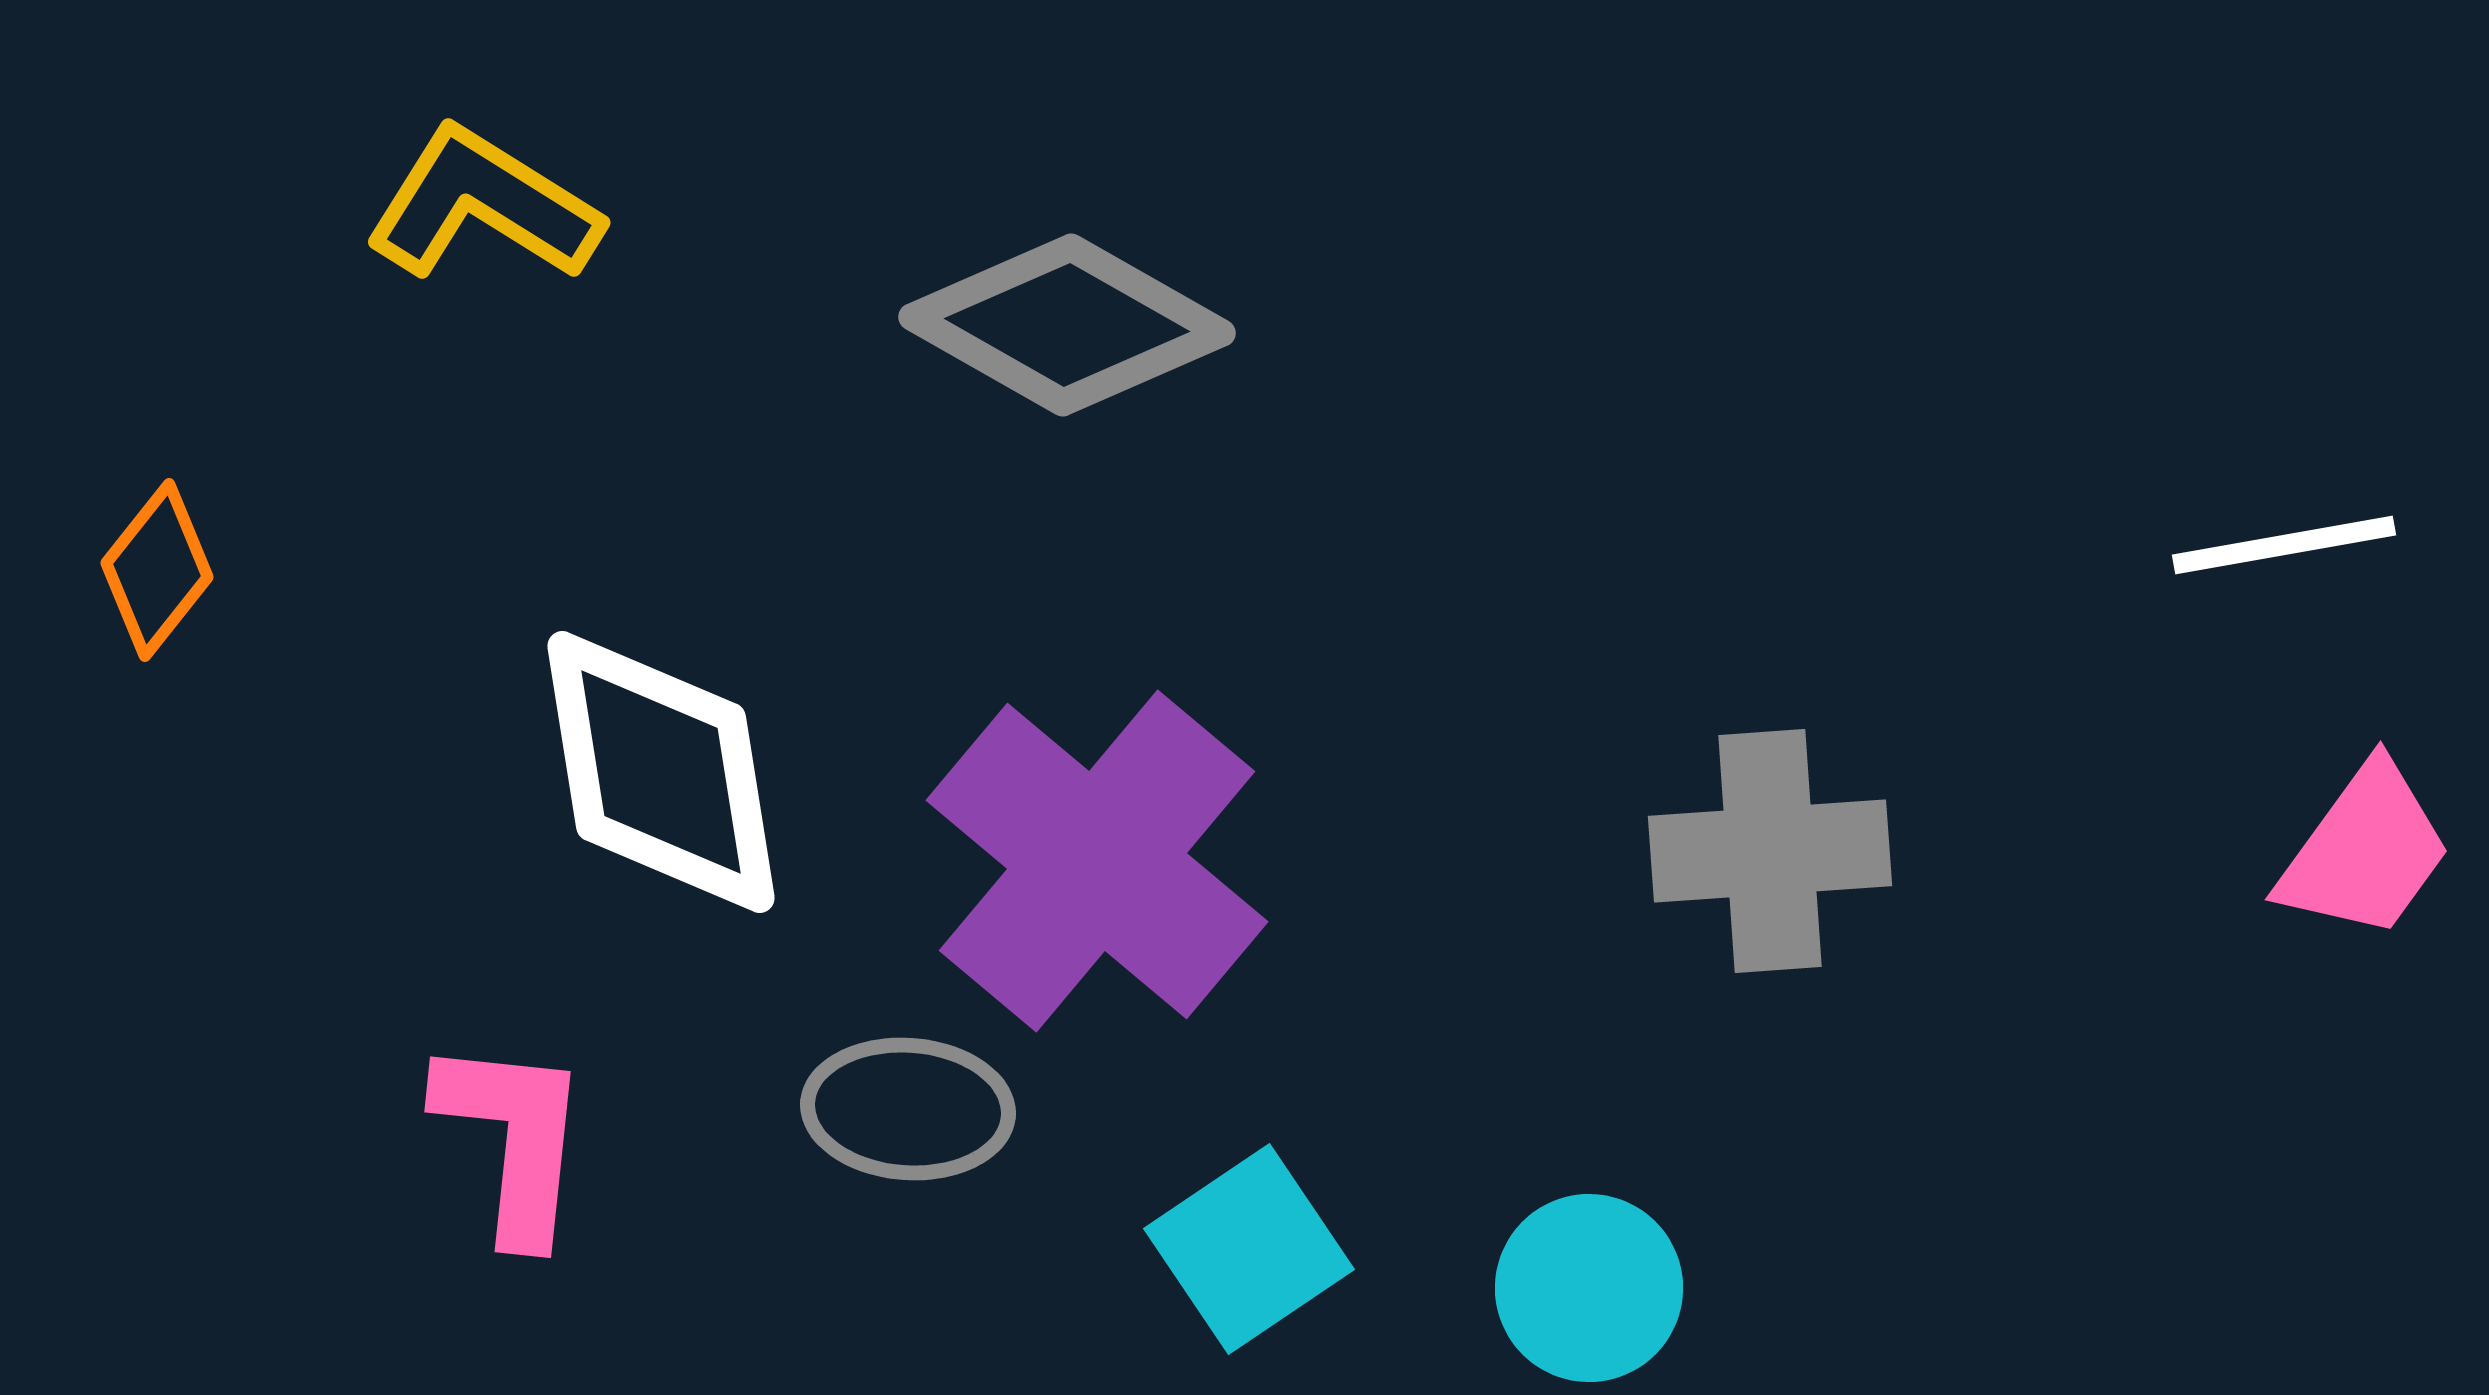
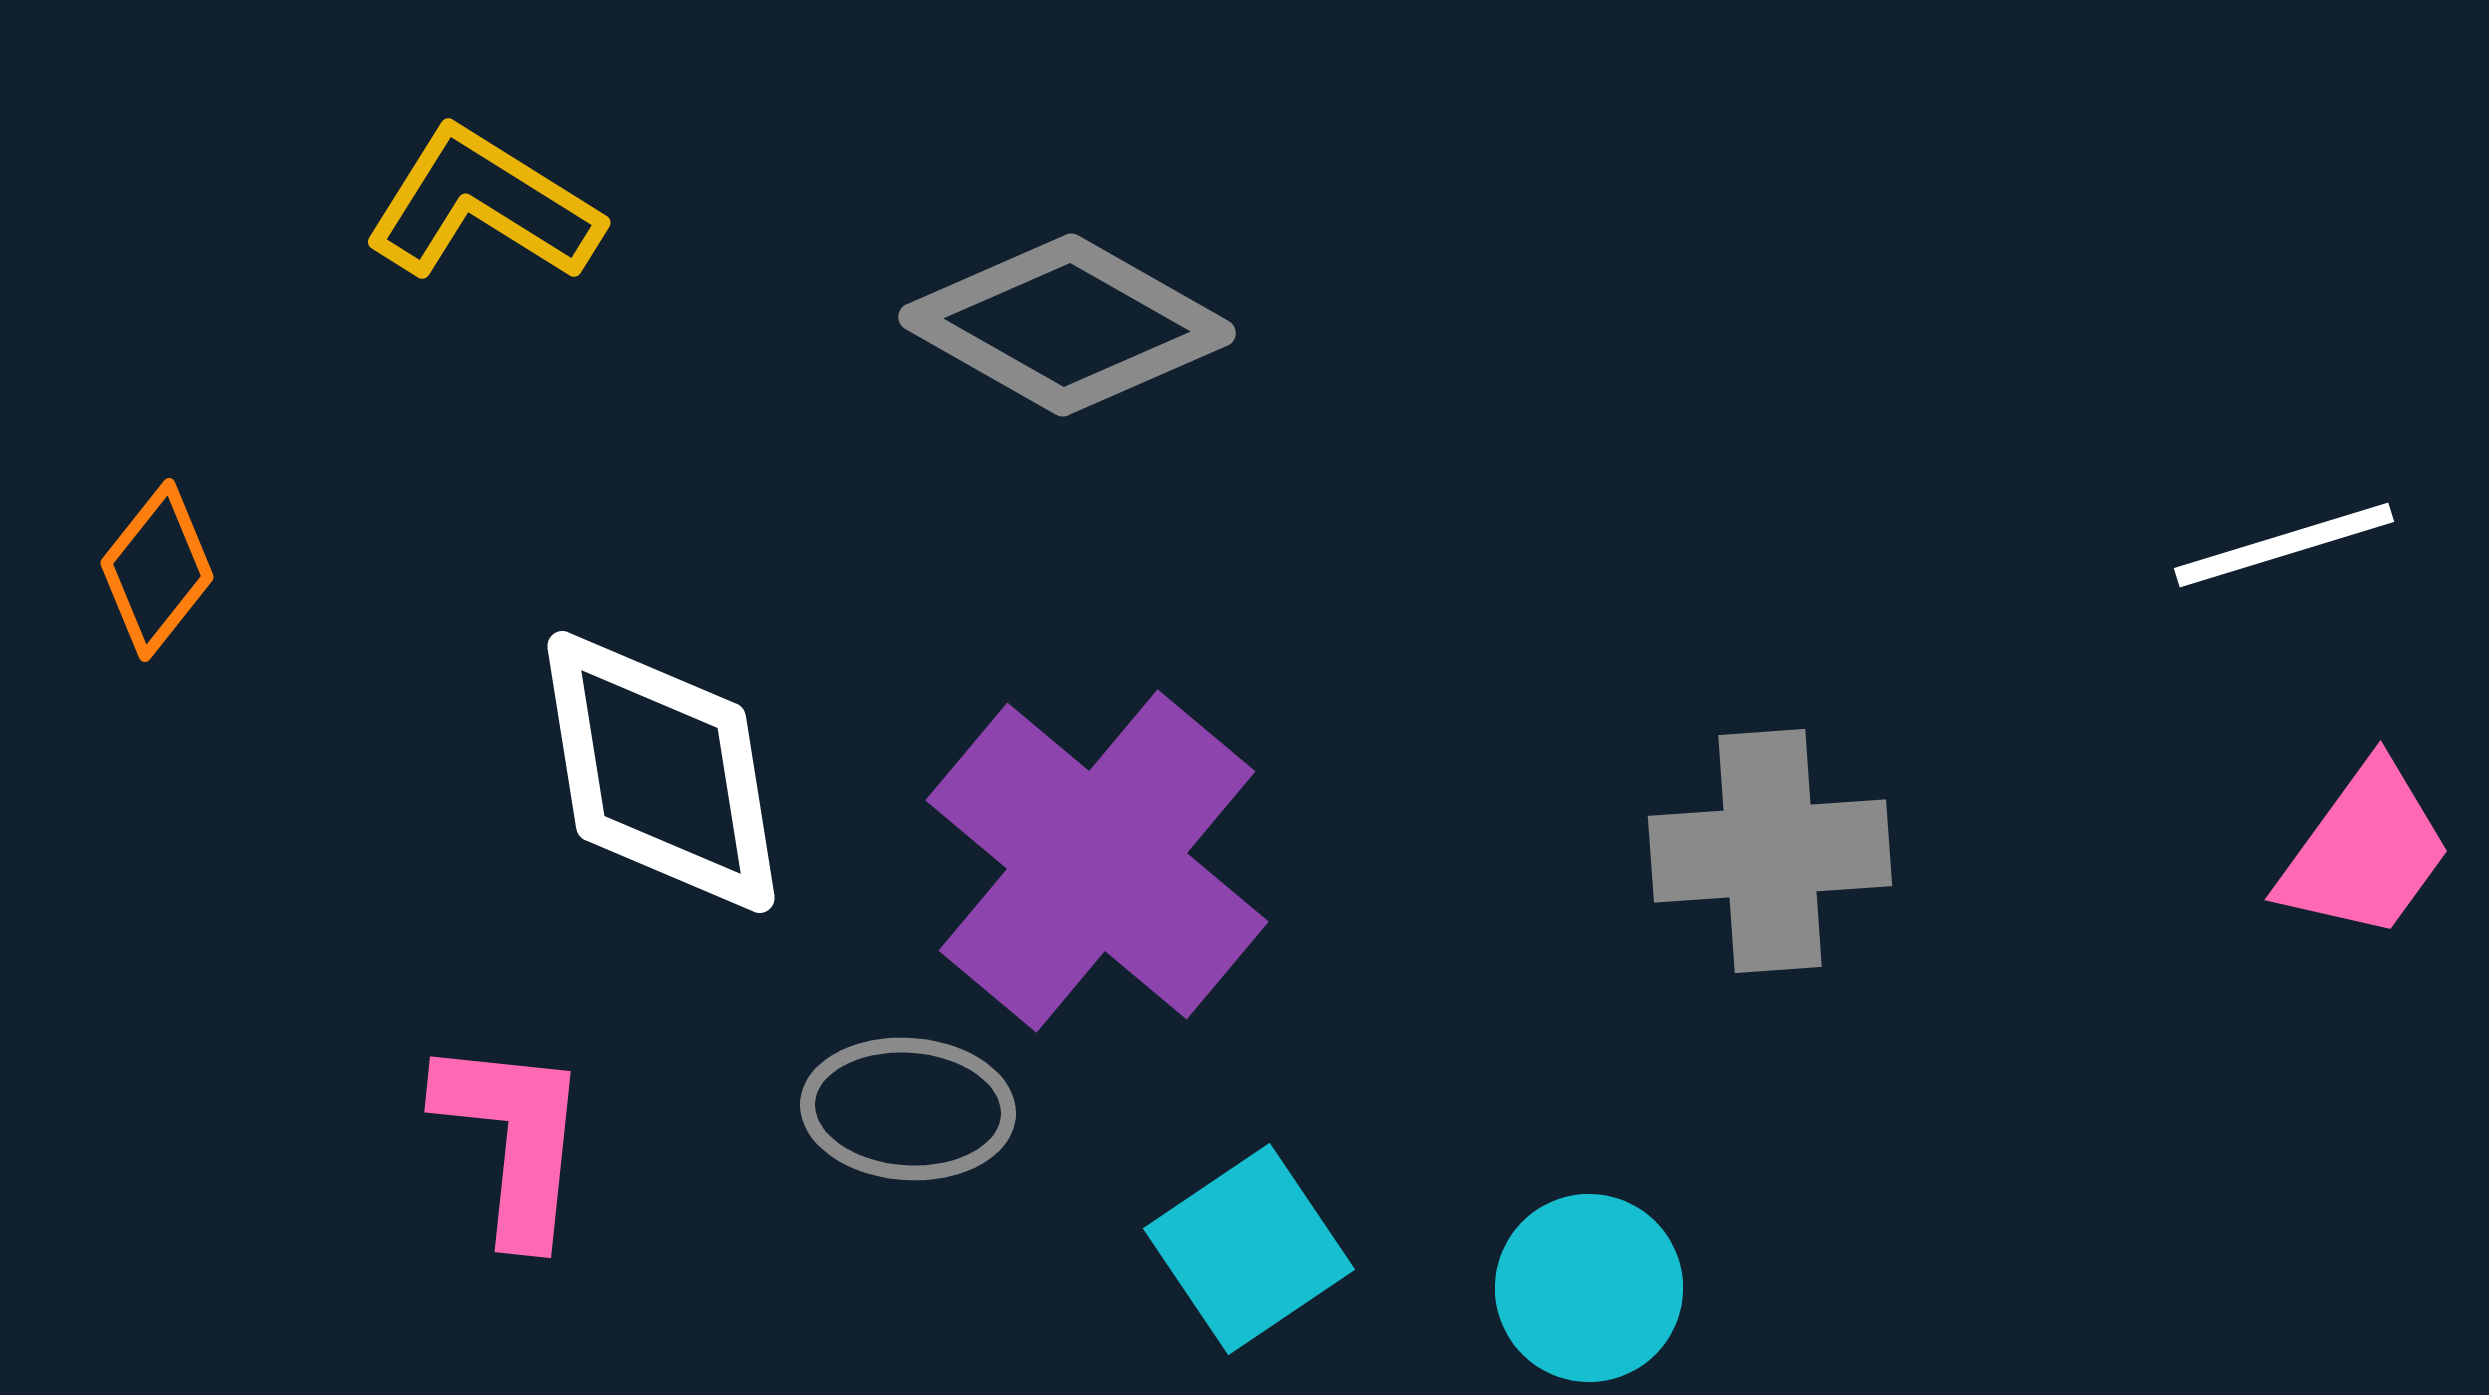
white line: rotated 7 degrees counterclockwise
